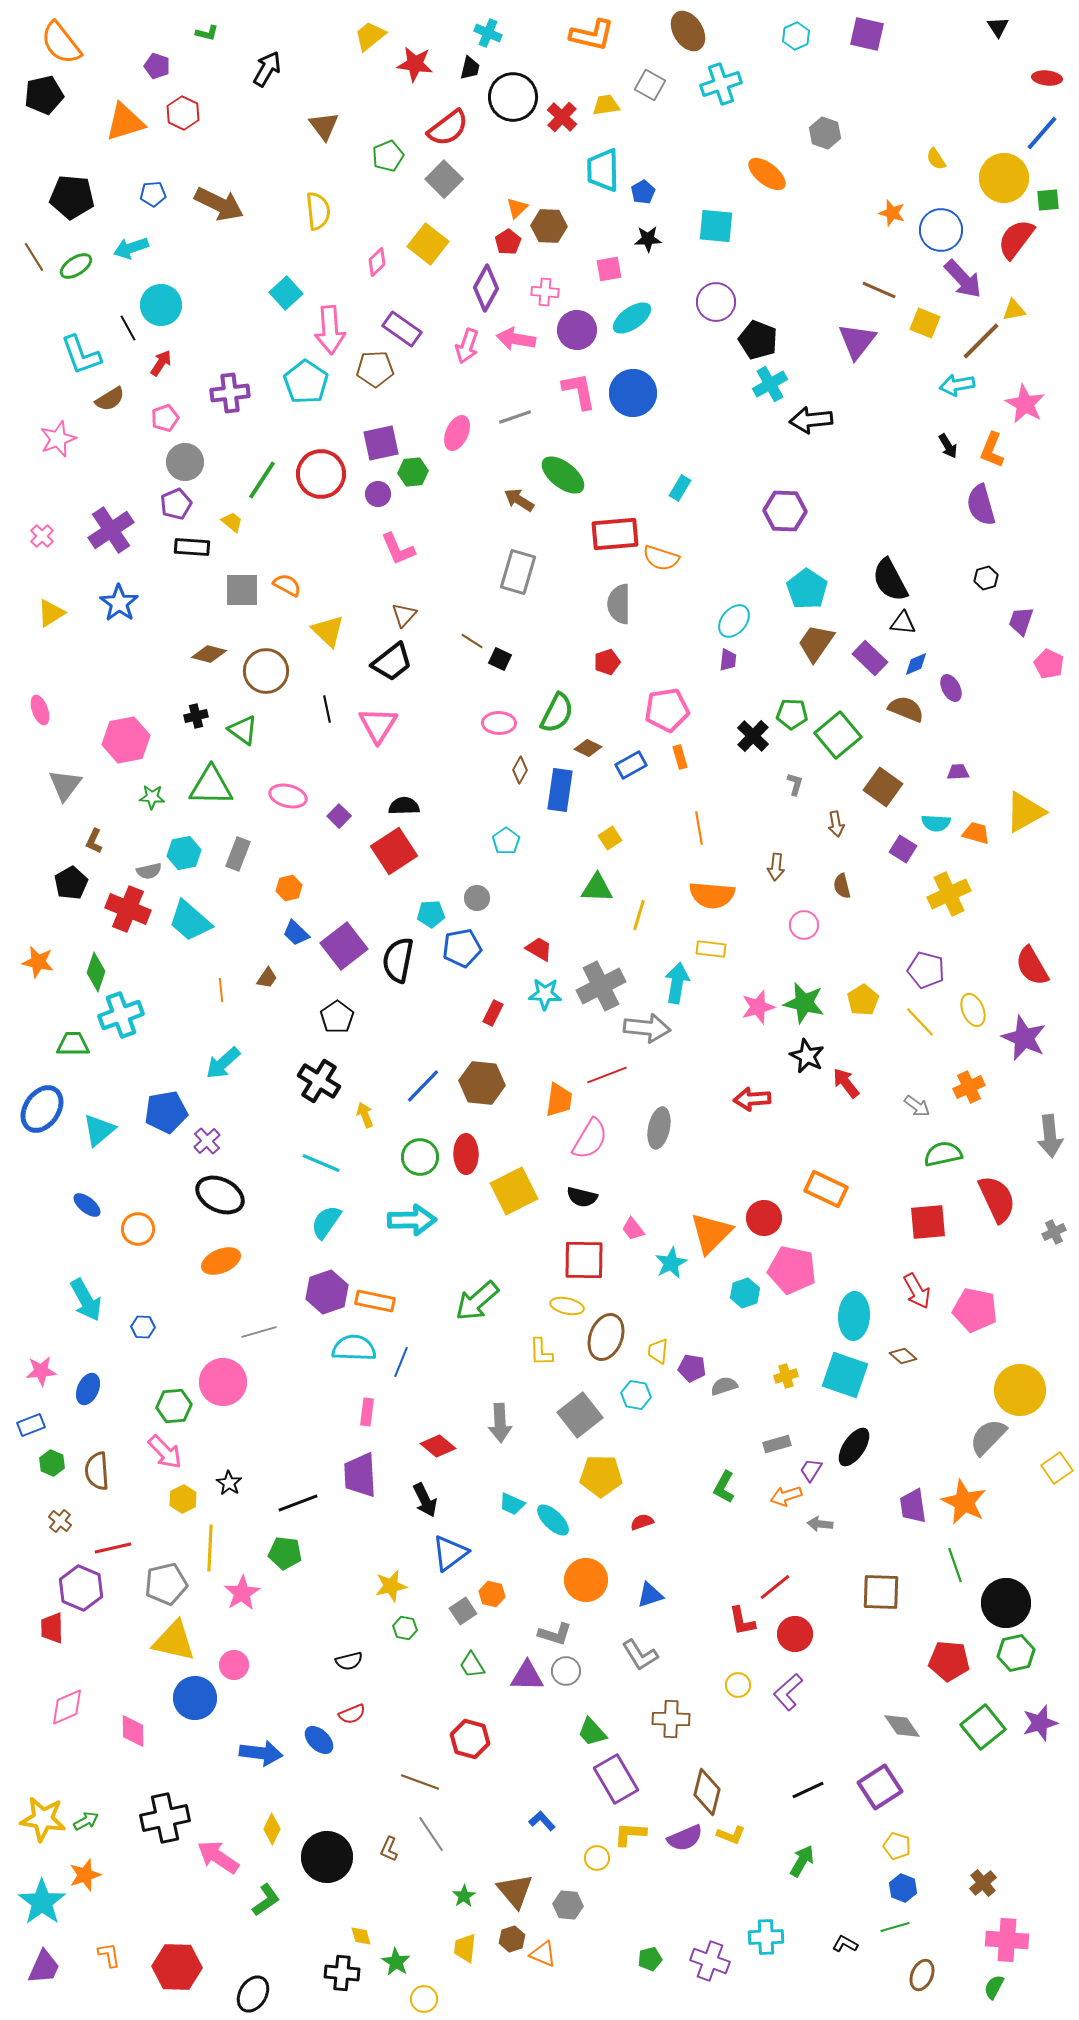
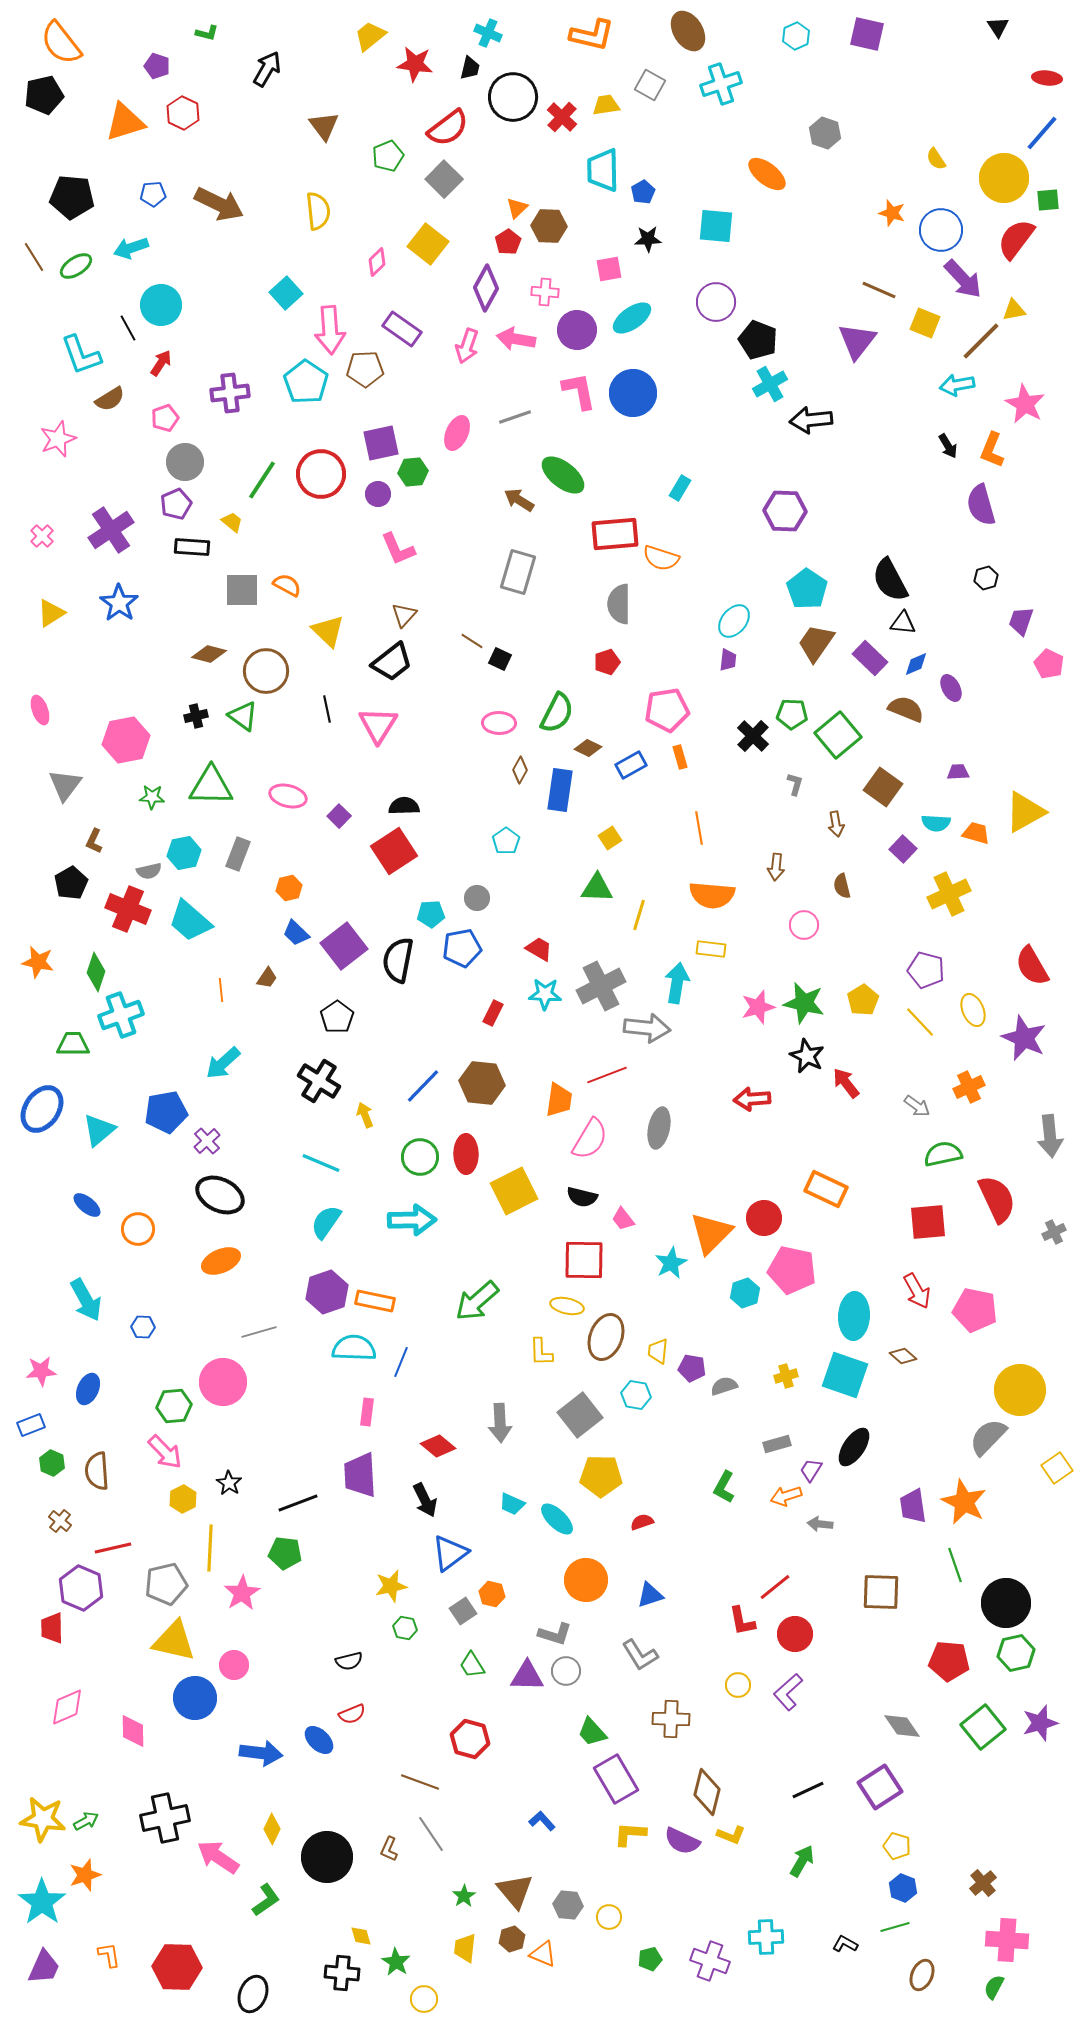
brown pentagon at (375, 369): moved 10 px left
green triangle at (243, 730): moved 14 px up
purple square at (903, 849): rotated 12 degrees clockwise
pink trapezoid at (633, 1229): moved 10 px left, 10 px up
cyan ellipse at (553, 1520): moved 4 px right, 1 px up
purple semicircle at (685, 1838): moved 3 px left, 3 px down; rotated 48 degrees clockwise
yellow circle at (597, 1858): moved 12 px right, 59 px down
black ellipse at (253, 1994): rotated 9 degrees counterclockwise
